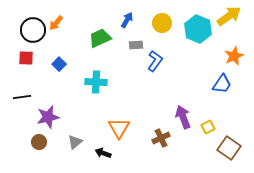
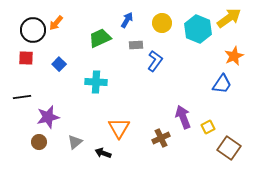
yellow arrow: moved 2 px down
